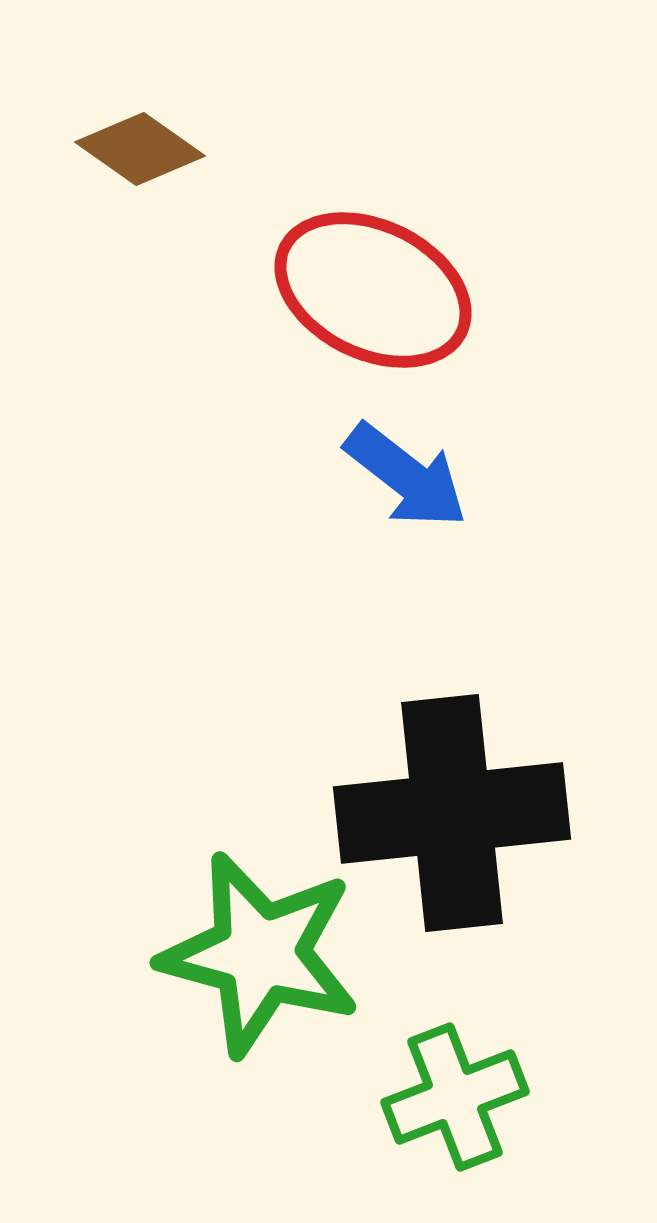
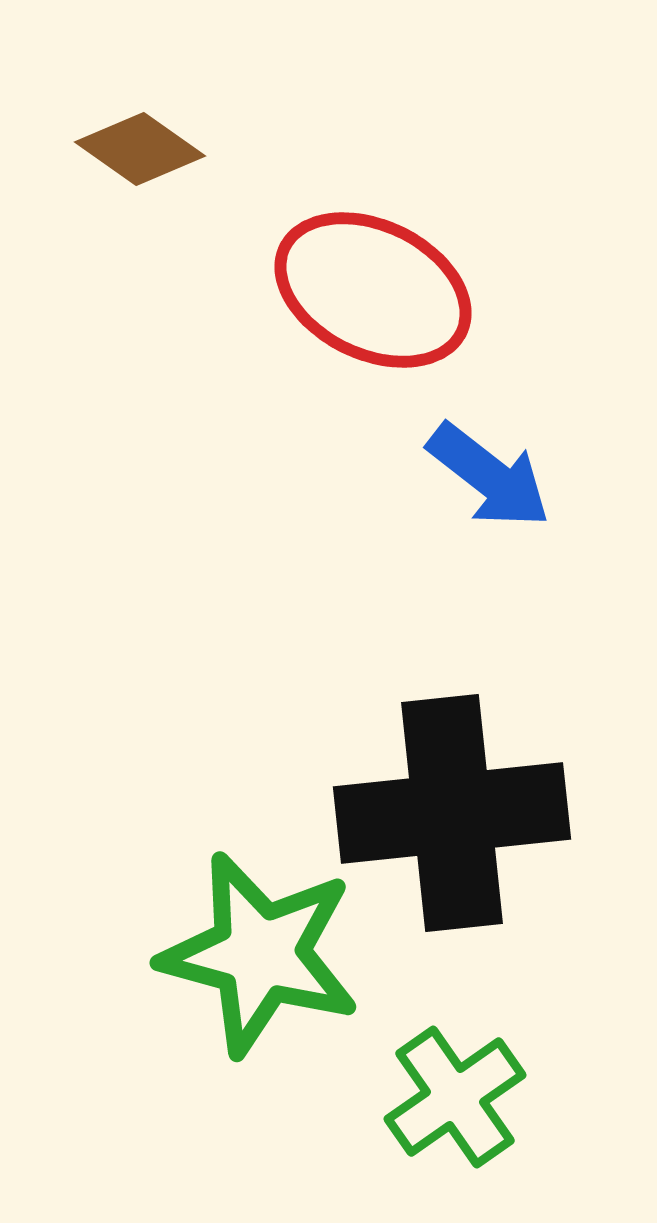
blue arrow: moved 83 px right
green cross: rotated 14 degrees counterclockwise
